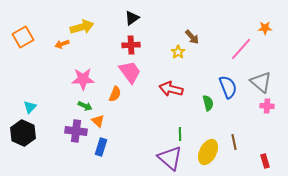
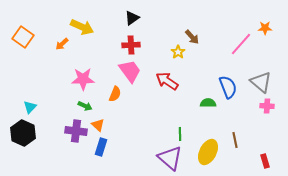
yellow arrow: rotated 40 degrees clockwise
orange square: rotated 25 degrees counterclockwise
orange arrow: rotated 24 degrees counterclockwise
pink line: moved 5 px up
pink trapezoid: moved 1 px up
red arrow: moved 4 px left, 8 px up; rotated 20 degrees clockwise
green semicircle: rotated 77 degrees counterclockwise
orange triangle: moved 4 px down
brown line: moved 1 px right, 2 px up
